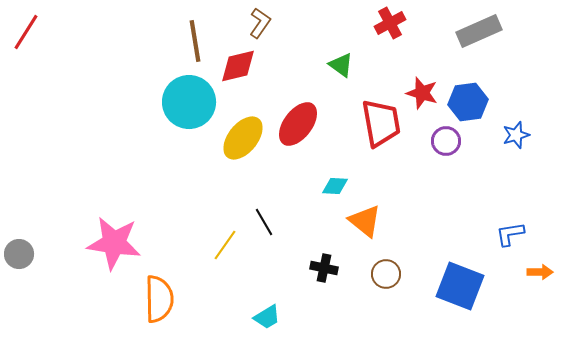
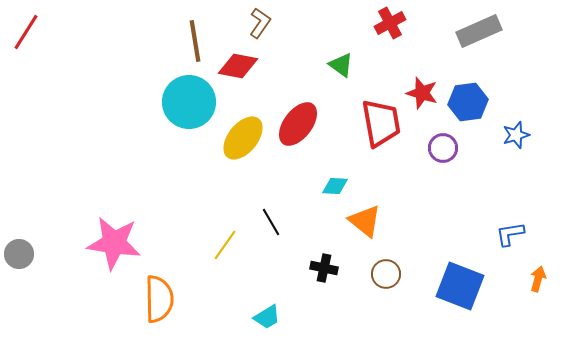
red diamond: rotated 24 degrees clockwise
purple circle: moved 3 px left, 7 px down
black line: moved 7 px right
orange arrow: moved 2 px left, 7 px down; rotated 75 degrees counterclockwise
